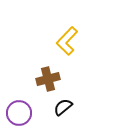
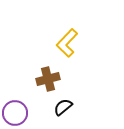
yellow L-shape: moved 2 px down
purple circle: moved 4 px left
